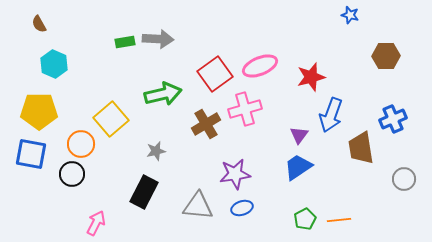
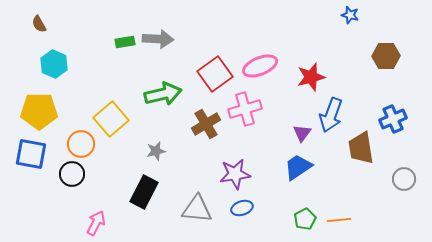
purple triangle: moved 3 px right, 2 px up
gray triangle: moved 1 px left, 3 px down
